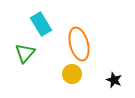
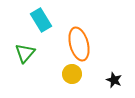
cyan rectangle: moved 4 px up
